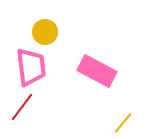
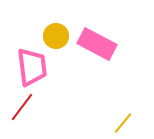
yellow circle: moved 11 px right, 4 px down
pink trapezoid: moved 1 px right
pink rectangle: moved 27 px up
